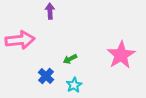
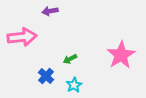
purple arrow: rotated 98 degrees counterclockwise
pink arrow: moved 2 px right, 3 px up
